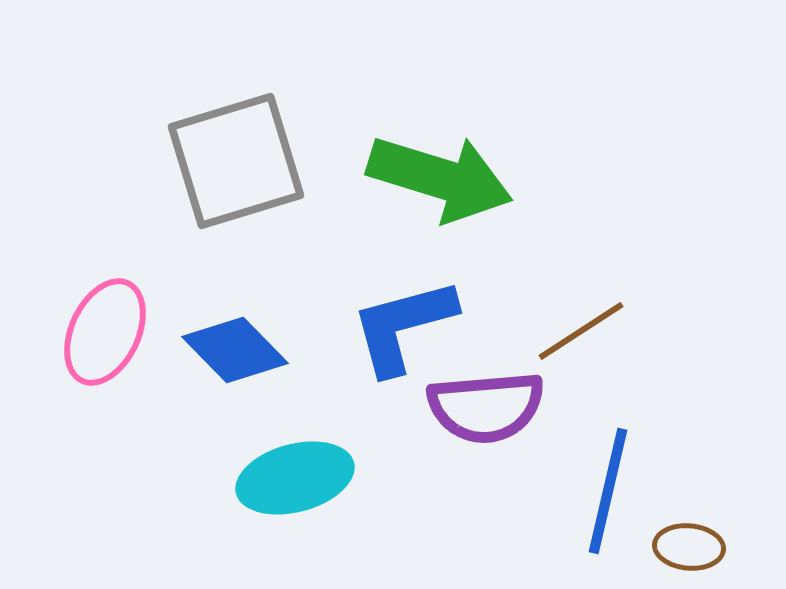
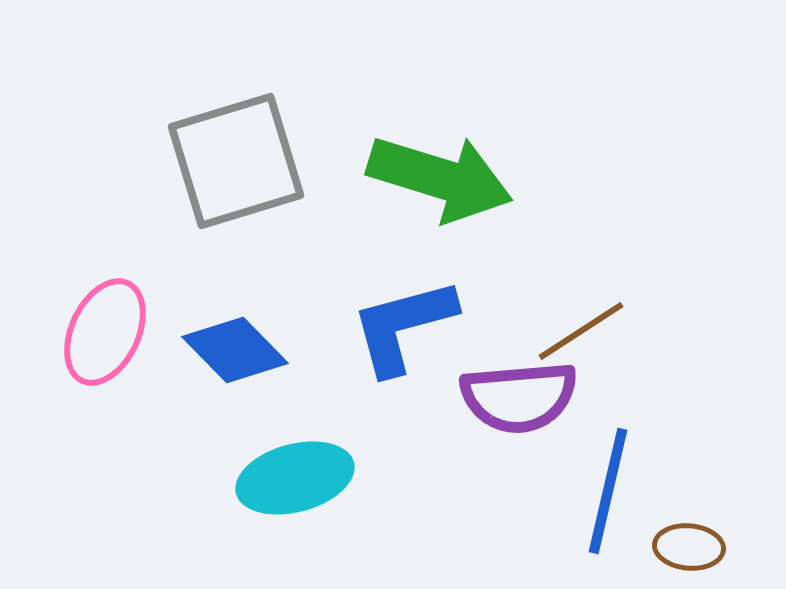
purple semicircle: moved 33 px right, 10 px up
